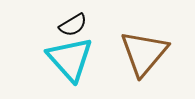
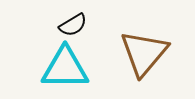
cyan triangle: moved 5 px left, 9 px down; rotated 48 degrees counterclockwise
